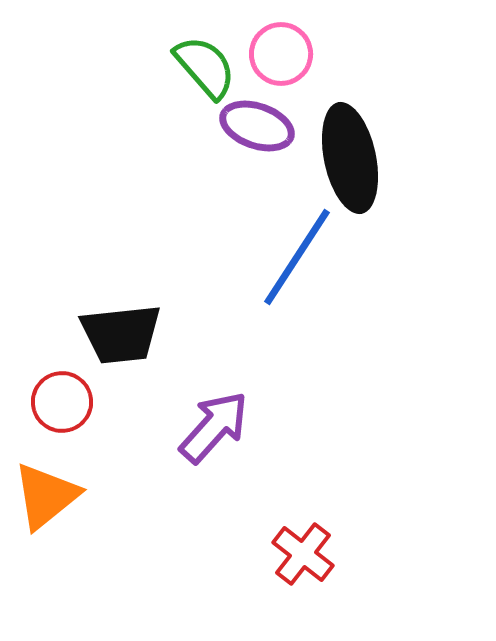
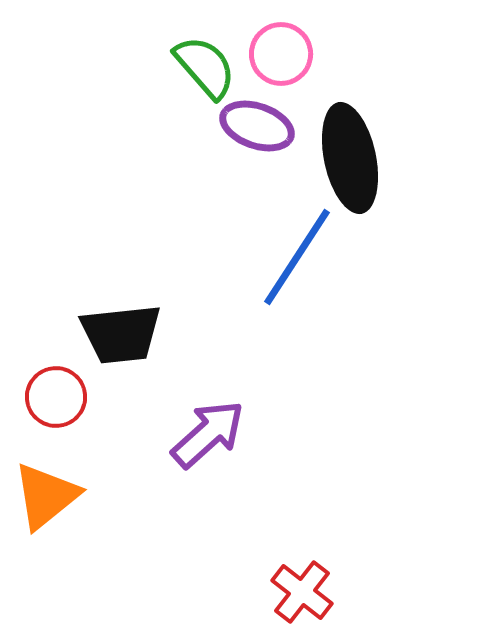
red circle: moved 6 px left, 5 px up
purple arrow: moved 6 px left, 7 px down; rotated 6 degrees clockwise
red cross: moved 1 px left, 38 px down
